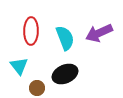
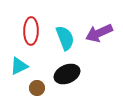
cyan triangle: rotated 42 degrees clockwise
black ellipse: moved 2 px right
